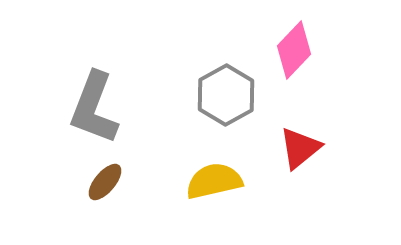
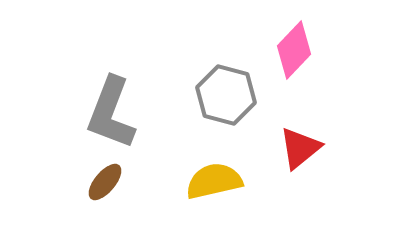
gray hexagon: rotated 16 degrees counterclockwise
gray L-shape: moved 17 px right, 5 px down
